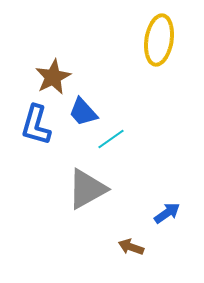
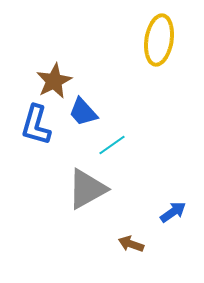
brown star: moved 1 px right, 4 px down
cyan line: moved 1 px right, 6 px down
blue arrow: moved 6 px right, 1 px up
brown arrow: moved 3 px up
